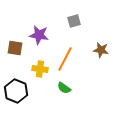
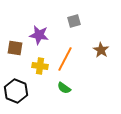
brown star: rotated 21 degrees clockwise
yellow cross: moved 3 px up
